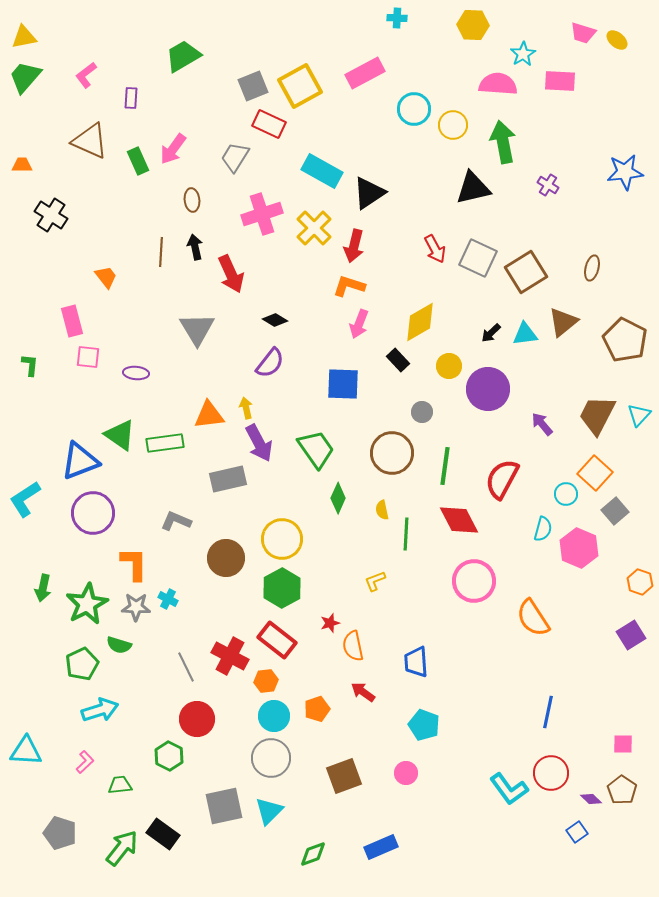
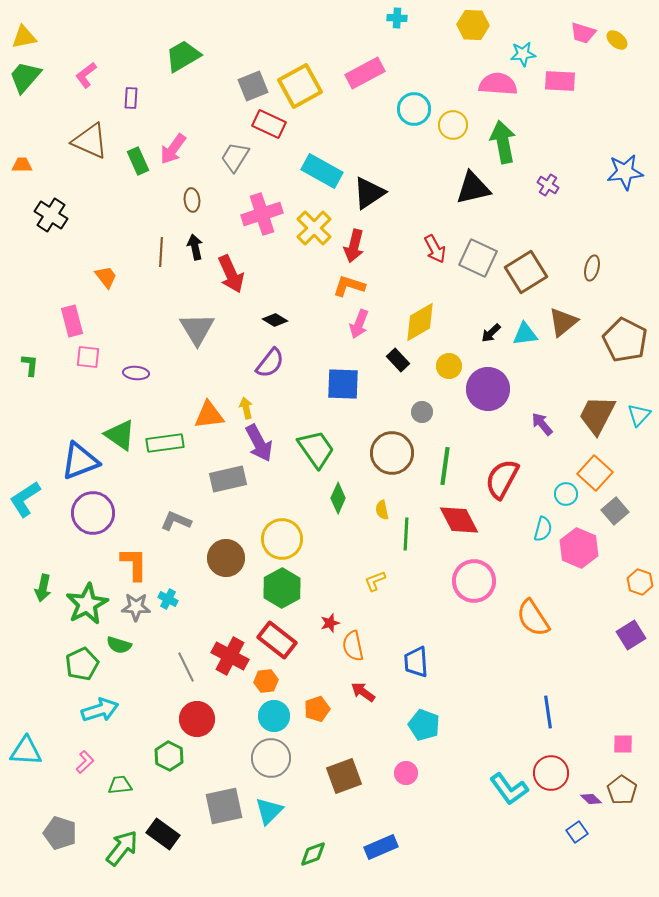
cyan star at (523, 54): rotated 25 degrees clockwise
blue line at (548, 712): rotated 20 degrees counterclockwise
